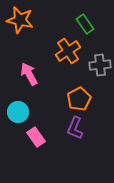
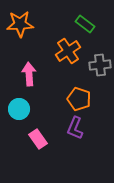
orange star: moved 4 px down; rotated 16 degrees counterclockwise
green rectangle: rotated 18 degrees counterclockwise
pink arrow: rotated 25 degrees clockwise
orange pentagon: rotated 25 degrees counterclockwise
cyan circle: moved 1 px right, 3 px up
pink rectangle: moved 2 px right, 2 px down
